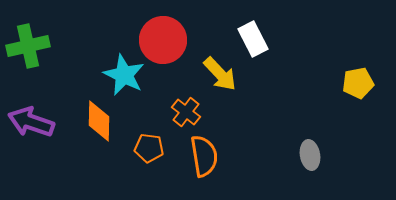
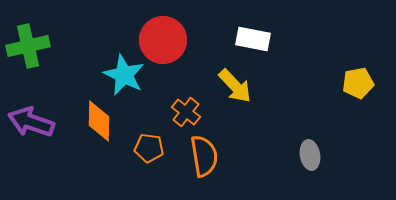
white rectangle: rotated 52 degrees counterclockwise
yellow arrow: moved 15 px right, 12 px down
